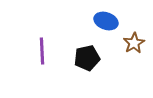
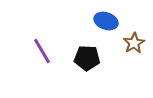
purple line: rotated 28 degrees counterclockwise
black pentagon: rotated 15 degrees clockwise
